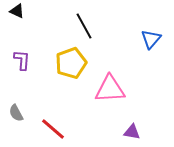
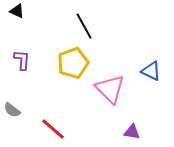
blue triangle: moved 32 px down; rotated 45 degrees counterclockwise
yellow pentagon: moved 2 px right
pink triangle: rotated 48 degrees clockwise
gray semicircle: moved 4 px left, 3 px up; rotated 24 degrees counterclockwise
